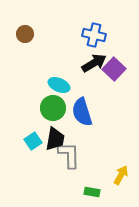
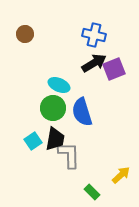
purple square: rotated 25 degrees clockwise
yellow arrow: rotated 18 degrees clockwise
green rectangle: rotated 35 degrees clockwise
